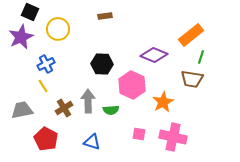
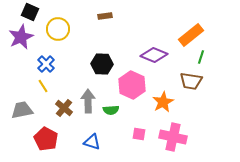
blue cross: rotated 18 degrees counterclockwise
brown trapezoid: moved 1 px left, 2 px down
brown cross: rotated 18 degrees counterclockwise
